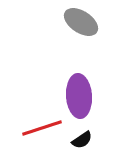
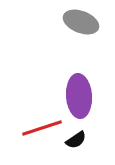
gray ellipse: rotated 12 degrees counterclockwise
black semicircle: moved 6 px left
